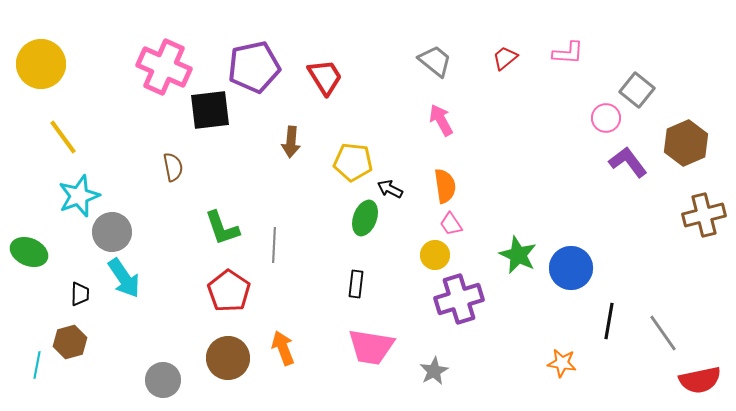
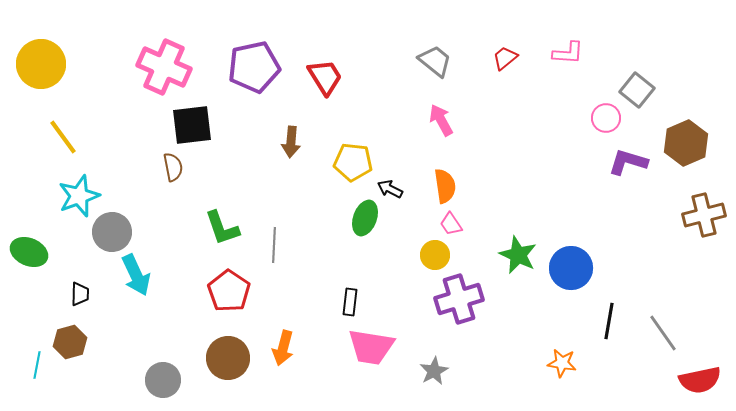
black square at (210, 110): moved 18 px left, 15 px down
purple L-shape at (628, 162): rotated 36 degrees counterclockwise
cyan arrow at (124, 278): moved 12 px right, 3 px up; rotated 9 degrees clockwise
black rectangle at (356, 284): moved 6 px left, 18 px down
orange arrow at (283, 348): rotated 144 degrees counterclockwise
